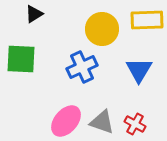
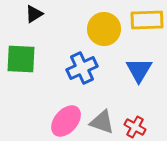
yellow circle: moved 2 px right
blue cross: moved 1 px down
red cross: moved 3 px down
